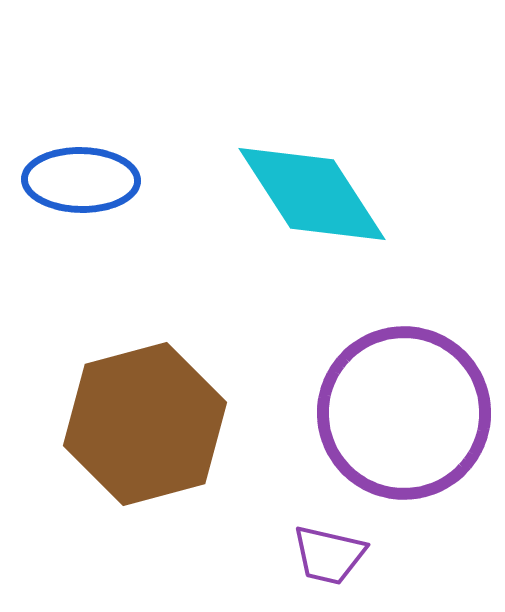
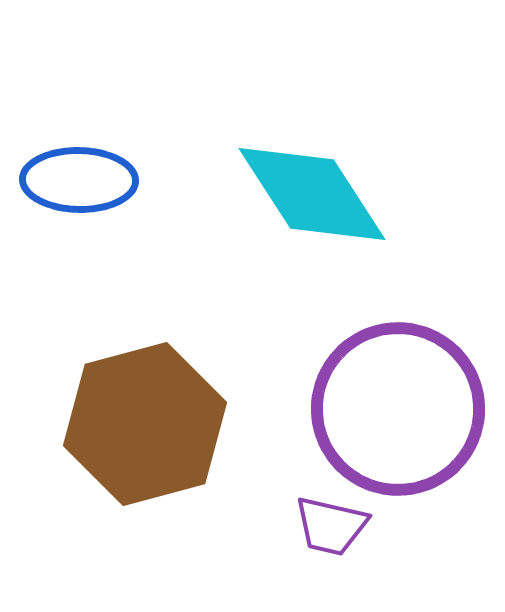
blue ellipse: moved 2 px left
purple circle: moved 6 px left, 4 px up
purple trapezoid: moved 2 px right, 29 px up
